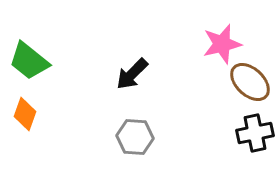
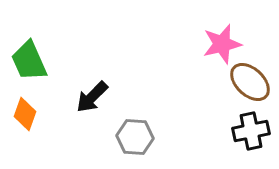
green trapezoid: rotated 27 degrees clockwise
black arrow: moved 40 px left, 23 px down
black cross: moved 4 px left, 2 px up
